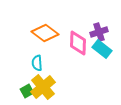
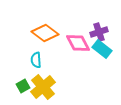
pink diamond: rotated 30 degrees counterclockwise
cyan semicircle: moved 1 px left, 3 px up
green square: moved 4 px left, 5 px up
